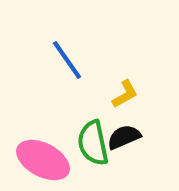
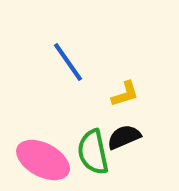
blue line: moved 1 px right, 2 px down
yellow L-shape: rotated 12 degrees clockwise
green semicircle: moved 9 px down
